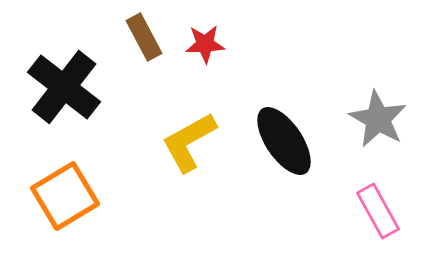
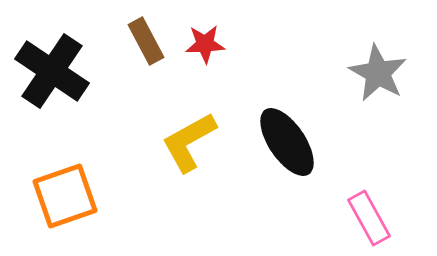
brown rectangle: moved 2 px right, 4 px down
black cross: moved 12 px left, 16 px up; rotated 4 degrees counterclockwise
gray star: moved 46 px up
black ellipse: moved 3 px right, 1 px down
orange square: rotated 12 degrees clockwise
pink rectangle: moved 9 px left, 7 px down
